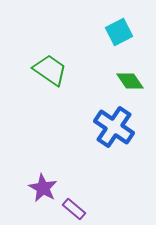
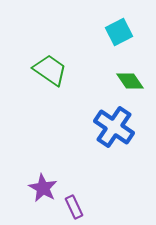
purple rectangle: moved 2 px up; rotated 25 degrees clockwise
